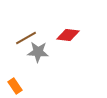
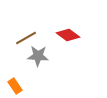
red diamond: rotated 30 degrees clockwise
gray star: moved 4 px down
